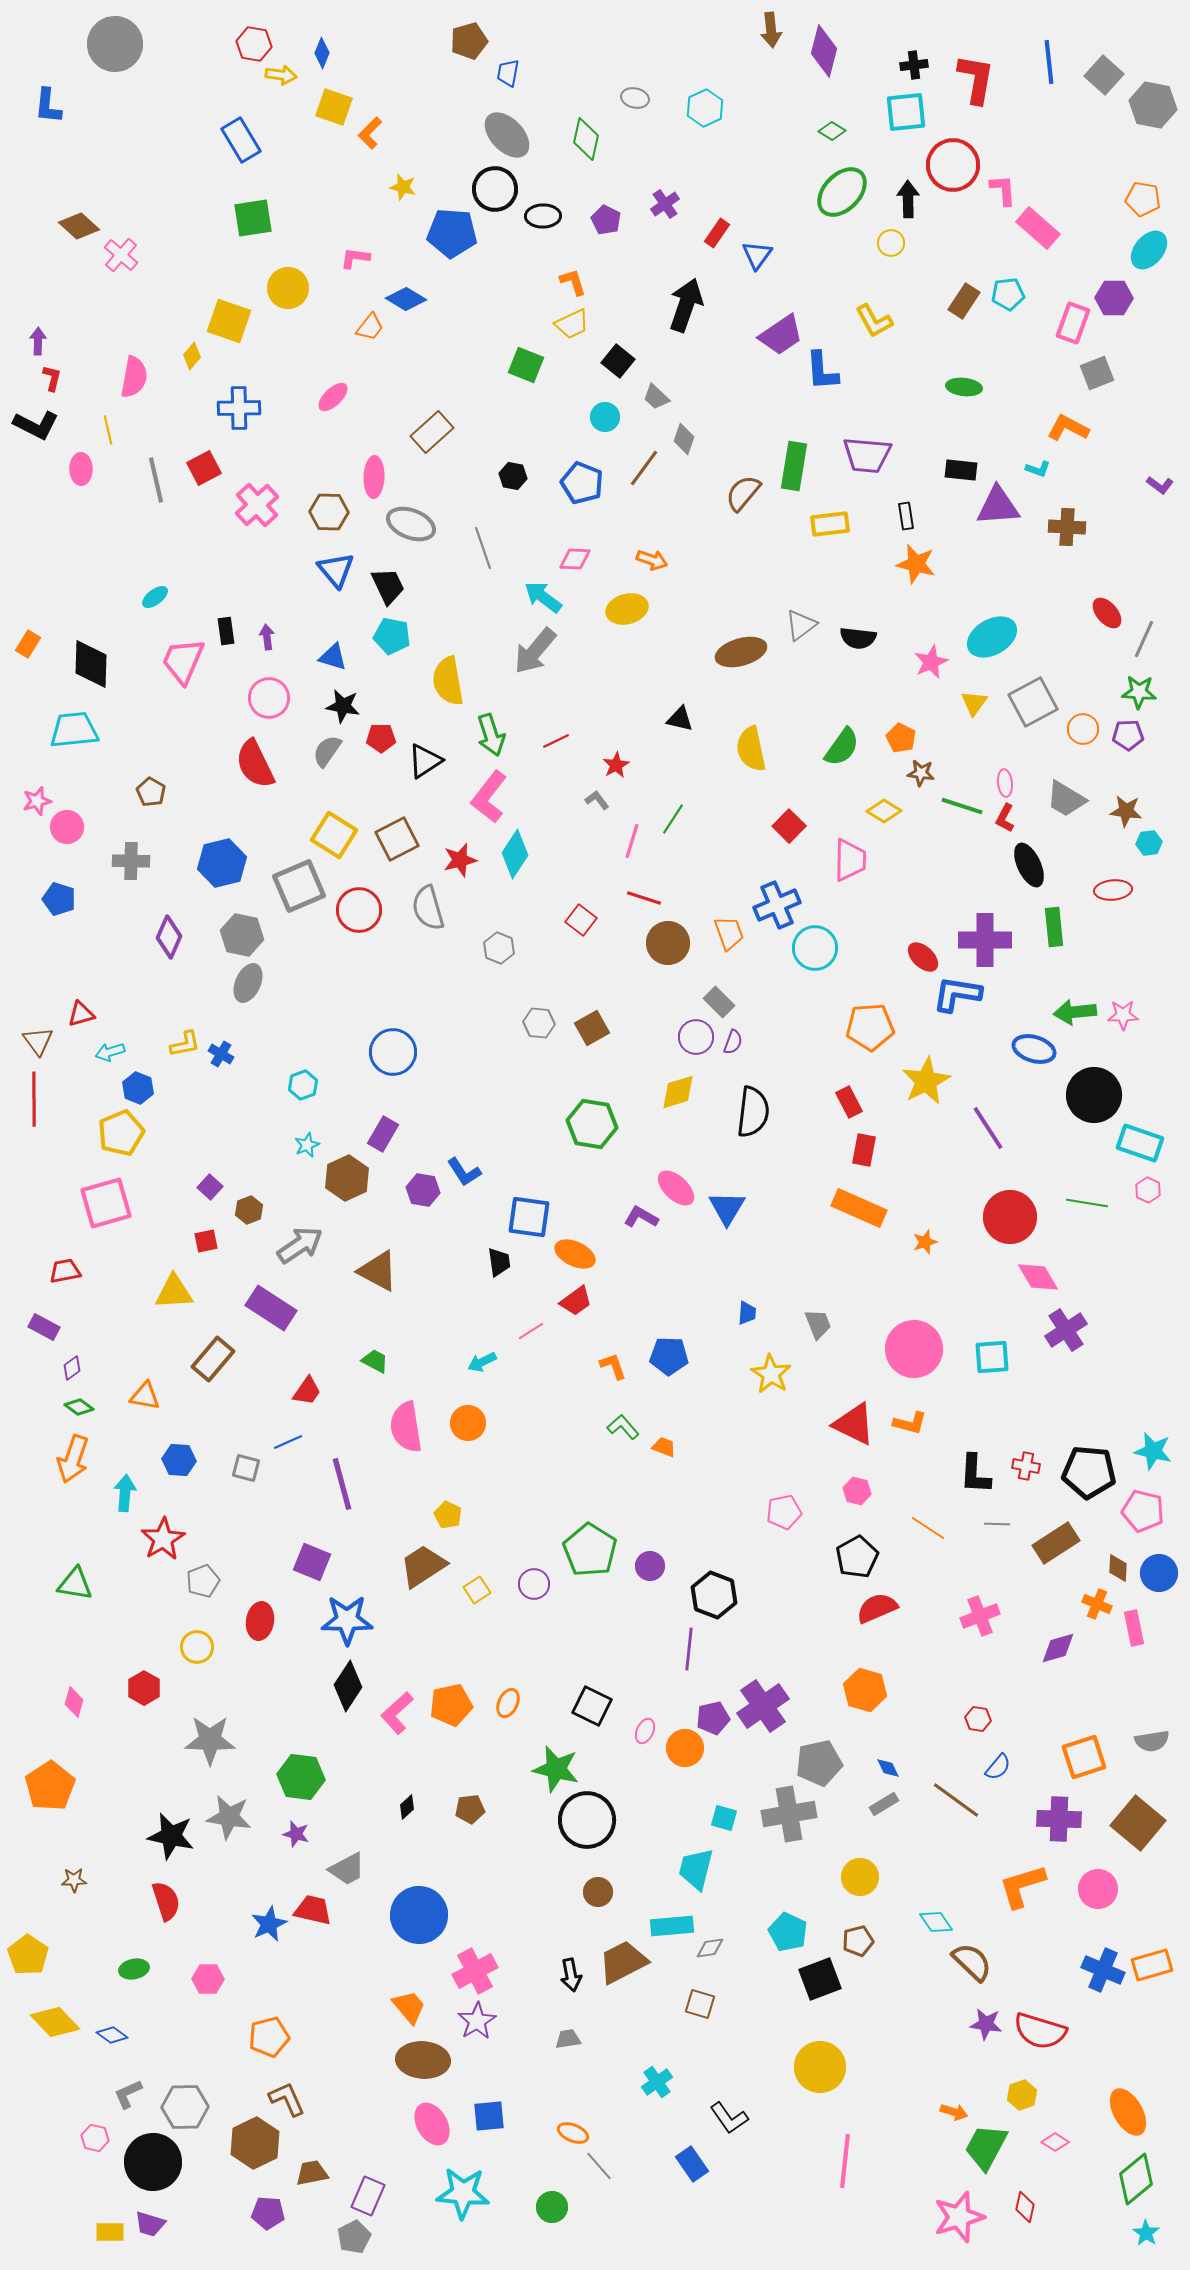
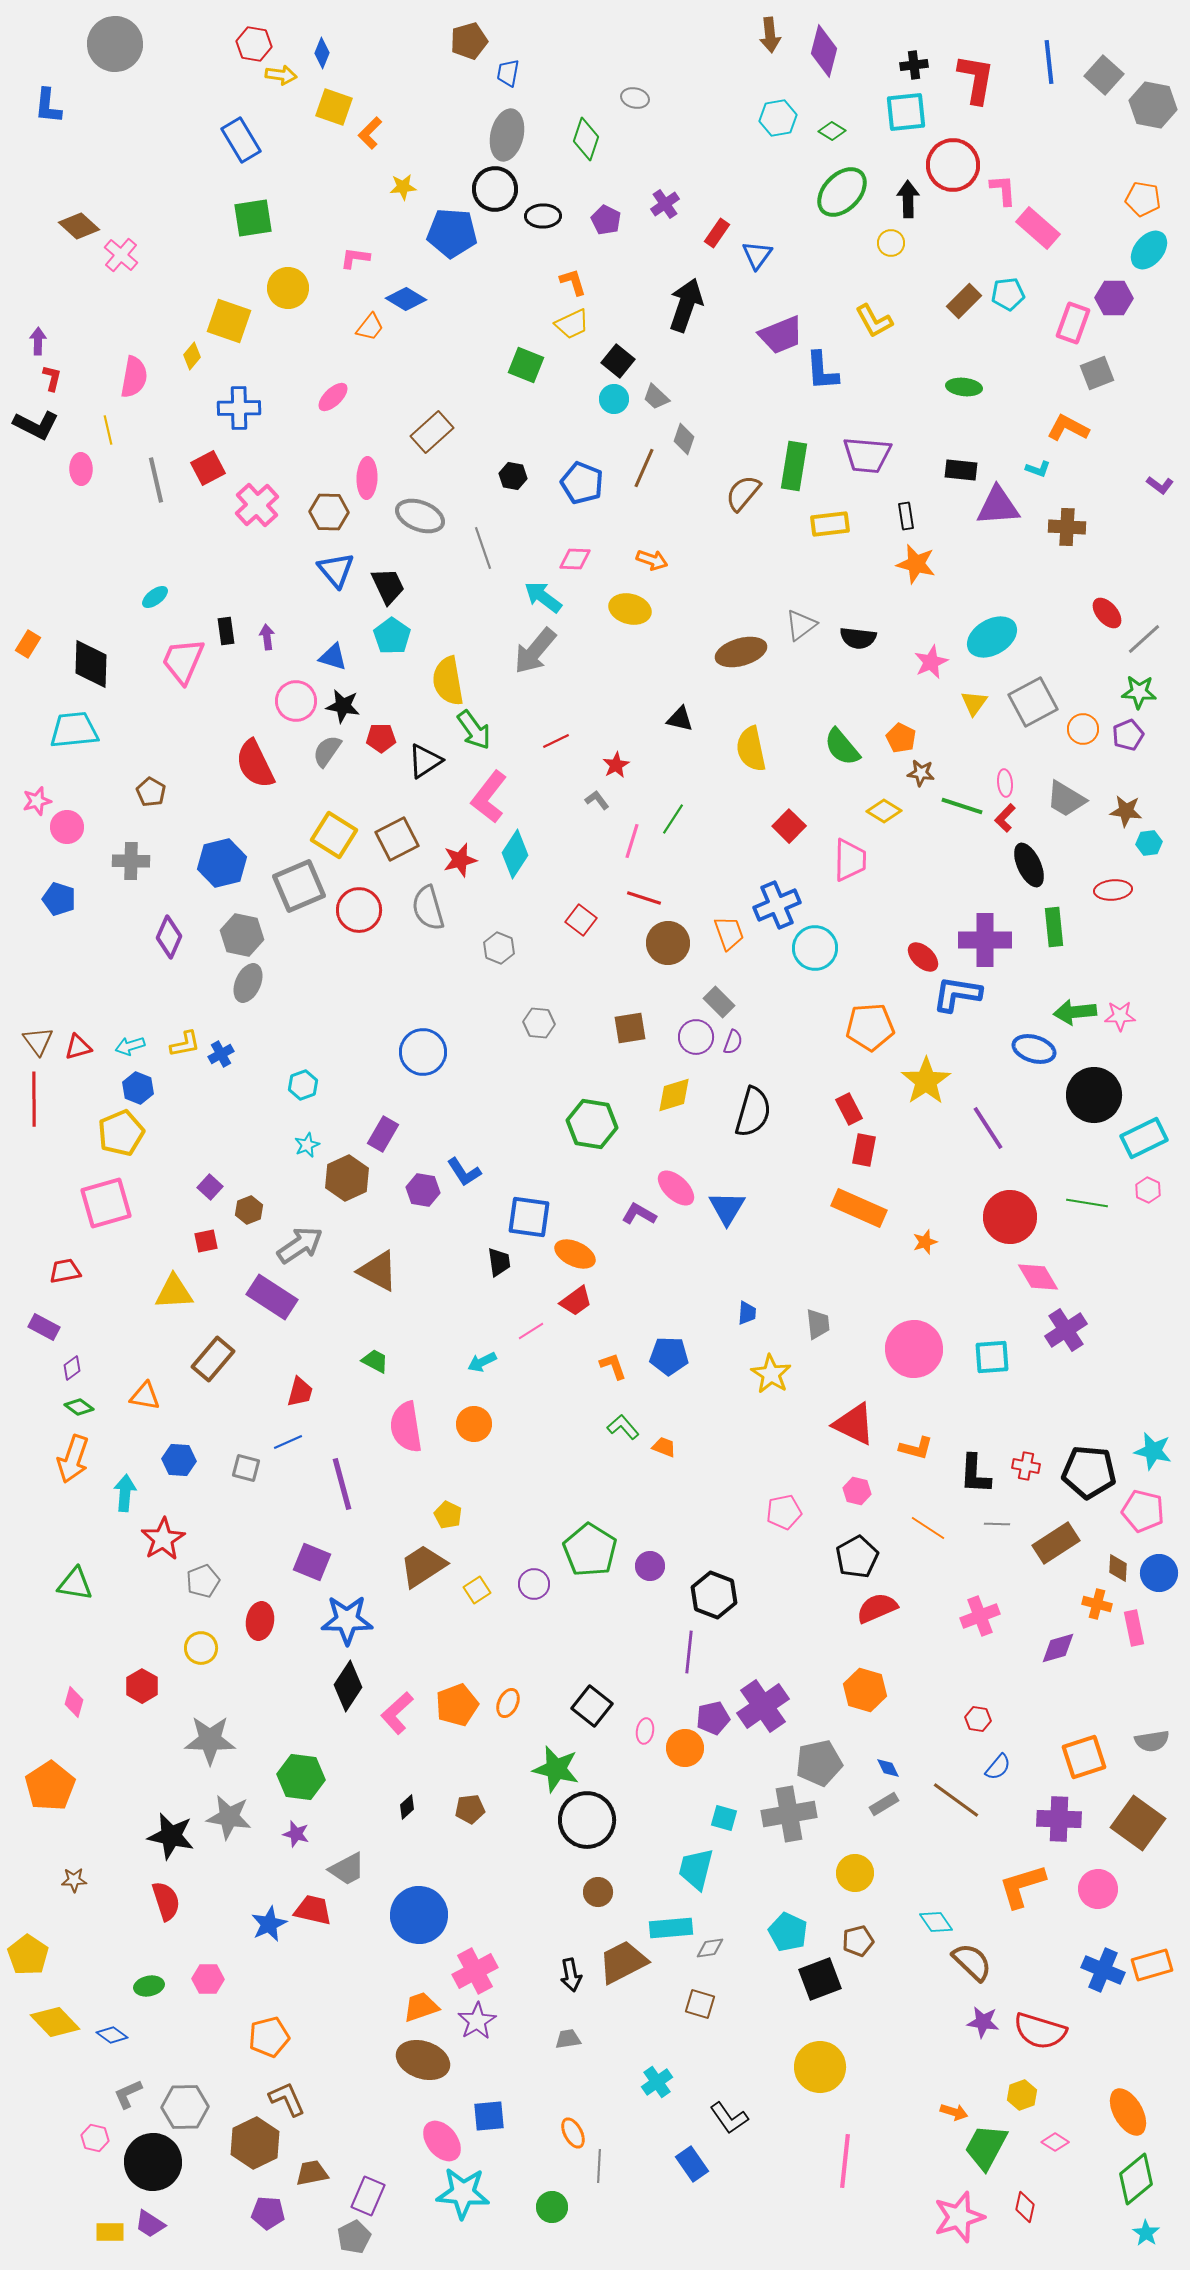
brown arrow at (771, 30): moved 1 px left, 5 px down
cyan hexagon at (705, 108): moved 73 px right, 10 px down; rotated 15 degrees clockwise
gray ellipse at (507, 135): rotated 57 degrees clockwise
green diamond at (586, 139): rotated 6 degrees clockwise
yellow star at (403, 187): rotated 20 degrees counterclockwise
brown rectangle at (964, 301): rotated 12 degrees clockwise
purple trapezoid at (781, 335): rotated 12 degrees clockwise
cyan circle at (605, 417): moved 9 px right, 18 px up
red square at (204, 468): moved 4 px right
brown line at (644, 468): rotated 12 degrees counterclockwise
pink ellipse at (374, 477): moved 7 px left, 1 px down
gray ellipse at (411, 524): moved 9 px right, 8 px up
yellow ellipse at (627, 609): moved 3 px right; rotated 30 degrees clockwise
cyan pentagon at (392, 636): rotated 24 degrees clockwise
gray line at (1144, 639): rotated 24 degrees clockwise
pink circle at (269, 698): moved 27 px right, 3 px down
green arrow at (491, 735): moved 17 px left, 5 px up; rotated 18 degrees counterclockwise
purple pentagon at (1128, 735): rotated 20 degrees counterclockwise
green semicircle at (842, 747): rotated 105 degrees clockwise
red L-shape at (1005, 818): rotated 16 degrees clockwise
red triangle at (81, 1014): moved 3 px left, 33 px down
pink star at (1123, 1015): moved 3 px left, 1 px down
brown square at (592, 1028): moved 38 px right; rotated 20 degrees clockwise
cyan arrow at (110, 1052): moved 20 px right, 6 px up
blue circle at (393, 1052): moved 30 px right
blue cross at (221, 1054): rotated 30 degrees clockwise
yellow star at (926, 1081): rotated 6 degrees counterclockwise
yellow diamond at (678, 1092): moved 4 px left, 3 px down
red rectangle at (849, 1102): moved 7 px down
black semicircle at (753, 1112): rotated 9 degrees clockwise
cyan rectangle at (1140, 1143): moved 4 px right, 5 px up; rotated 45 degrees counterclockwise
purple L-shape at (641, 1217): moved 2 px left, 3 px up
purple rectangle at (271, 1308): moved 1 px right, 11 px up
gray trapezoid at (818, 1324): rotated 16 degrees clockwise
red trapezoid at (307, 1391): moved 7 px left, 1 px down; rotated 20 degrees counterclockwise
orange circle at (468, 1423): moved 6 px right, 1 px down
orange L-shape at (910, 1423): moved 6 px right, 25 px down
orange cross at (1097, 1604): rotated 8 degrees counterclockwise
yellow circle at (197, 1647): moved 4 px right, 1 px down
purple line at (689, 1649): moved 3 px down
red hexagon at (144, 1688): moved 2 px left, 2 px up
orange pentagon at (451, 1705): moved 6 px right; rotated 9 degrees counterclockwise
black square at (592, 1706): rotated 12 degrees clockwise
pink ellipse at (645, 1731): rotated 15 degrees counterclockwise
brown square at (1138, 1823): rotated 4 degrees counterclockwise
yellow circle at (860, 1877): moved 5 px left, 4 px up
cyan rectangle at (672, 1926): moved 1 px left, 2 px down
green ellipse at (134, 1969): moved 15 px right, 17 px down
orange trapezoid at (409, 2007): moved 12 px right; rotated 69 degrees counterclockwise
purple star at (986, 2024): moved 3 px left, 2 px up
brown ellipse at (423, 2060): rotated 15 degrees clockwise
pink ellipse at (432, 2124): moved 10 px right, 17 px down; rotated 9 degrees counterclockwise
orange ellipse at (573, 2133): rotated 40 degrees clockwise
gray line at (599, 2166): rotated 44 degrees clockwise
purple trapezoid at (150, 2224): rotated 16 degrees clockwise
